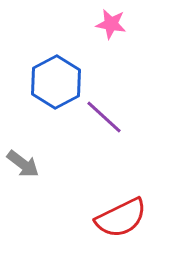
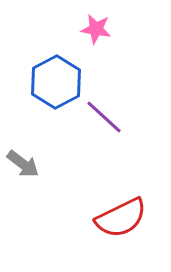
pink star: moved 15 px left, 5 px down
